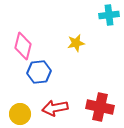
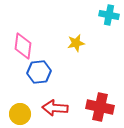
cyan cross: rotated 18 degrees clockwise
pink diamond: rotated 8 degrees counterclockwise
red arrow: rotated 15 degrees clockwise
